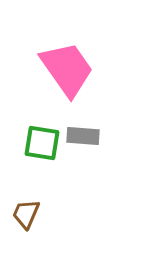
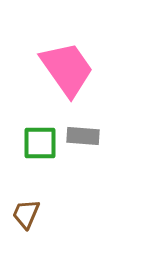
green square: moved 2 px left; rotated 9 degrees counterclockwise
